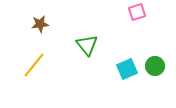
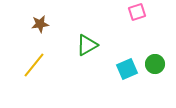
green triangle: rotated 40 degrees clockwise
green circle: moved 2 px up
